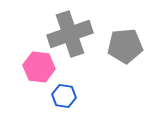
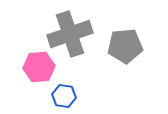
pink hexagon: rotated 12 degrees counterclockwise
